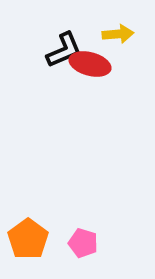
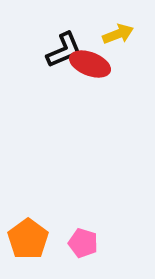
yellow arrow: rotated 16 degrees counterclockwise
red ellipse: rotated 6 degrees clockwise
